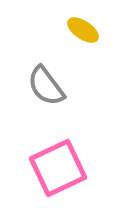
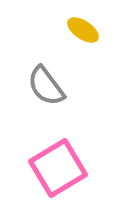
pink square: rotated 6 degrees counterclockwise
